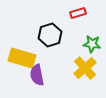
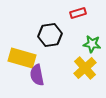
black hexagon: rotated 10 degrees clockwise
